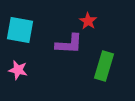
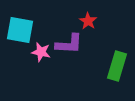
green rectangle: moved 13 px right
pink star: moved 23 px right, 18 px up
